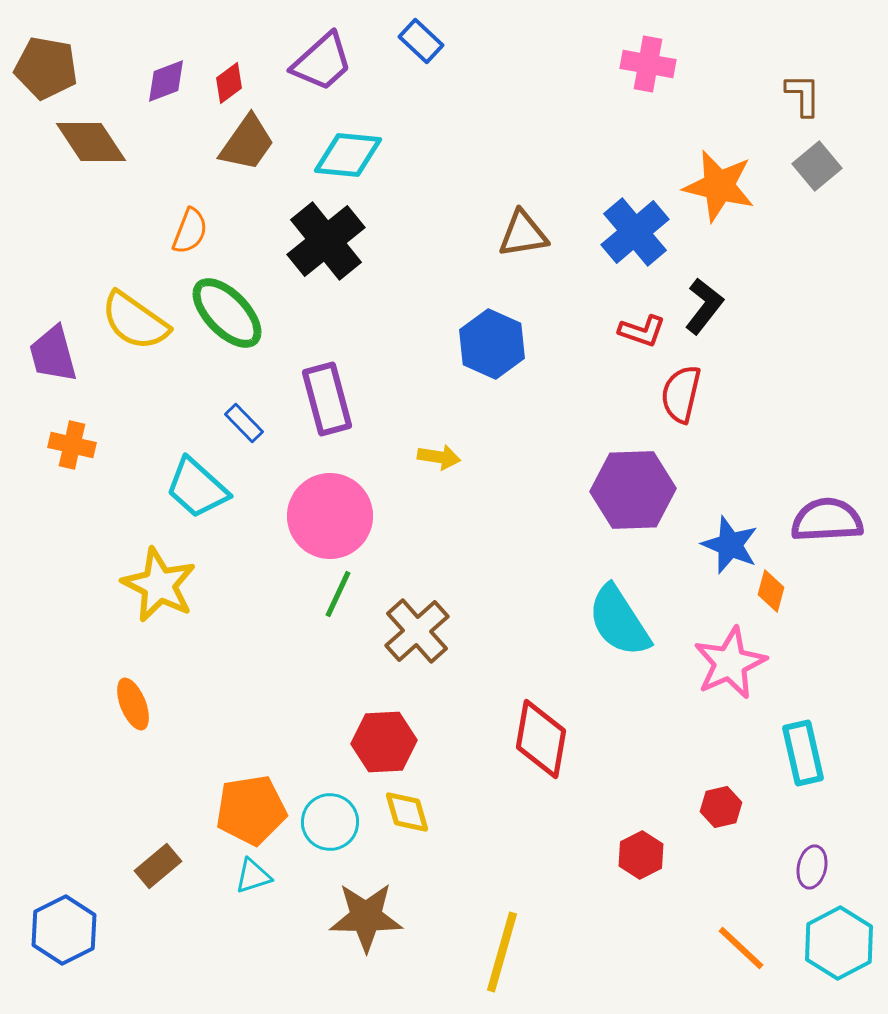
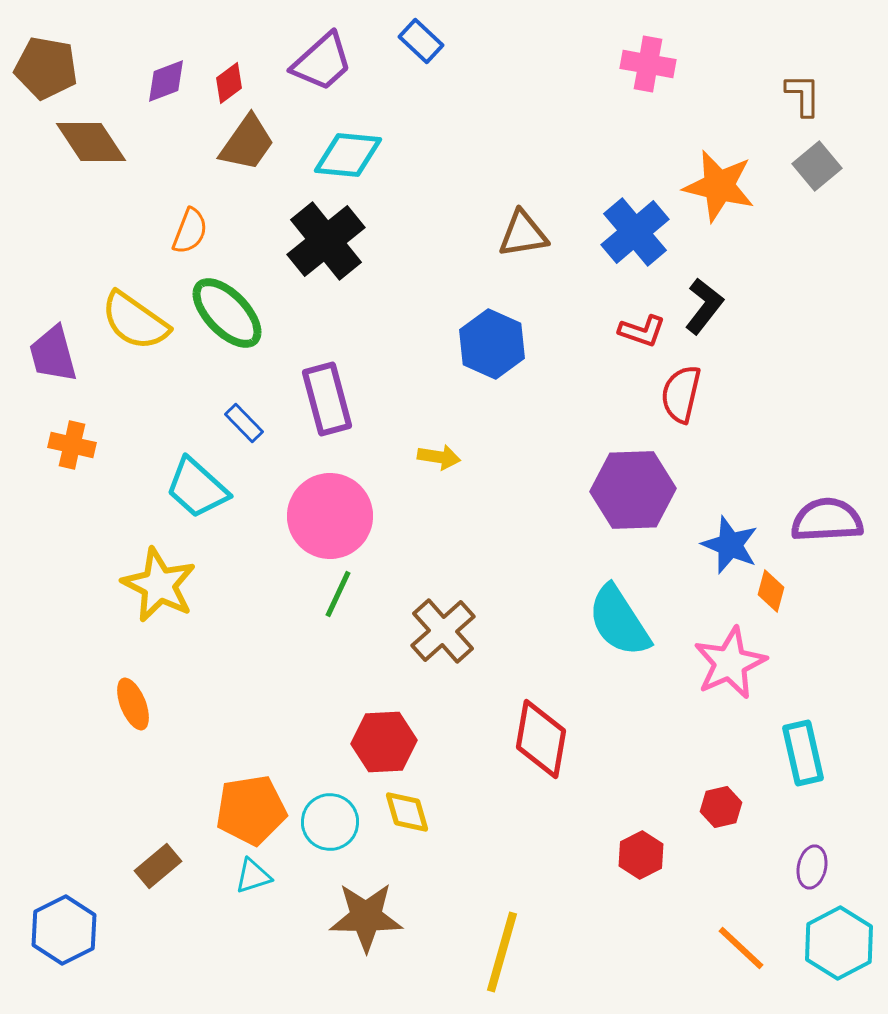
brown cross at (417, 631): moved 26 px right
